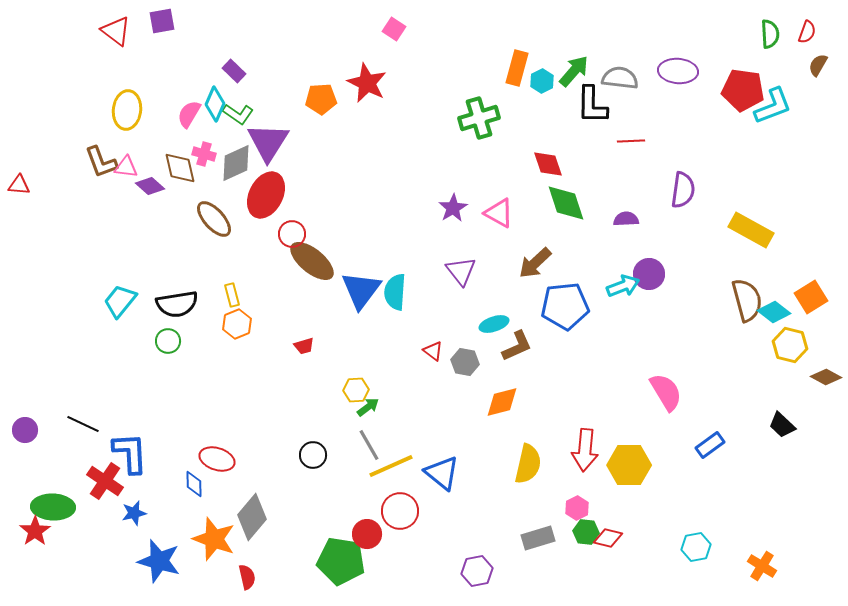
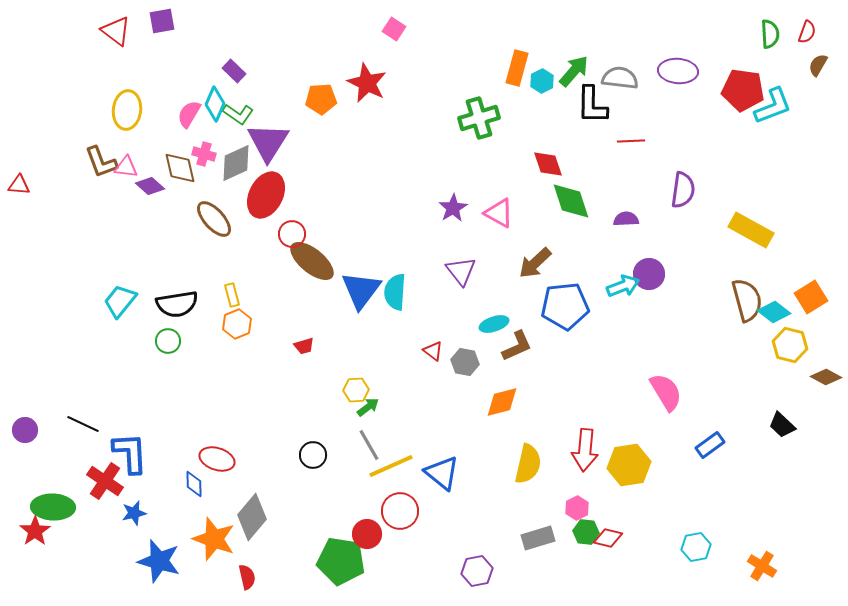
green diamond at (566, 203): moved 5 px right, 2 px up
yellow hexagon at (629, 465): rotated 9 degrees counterclockwise
